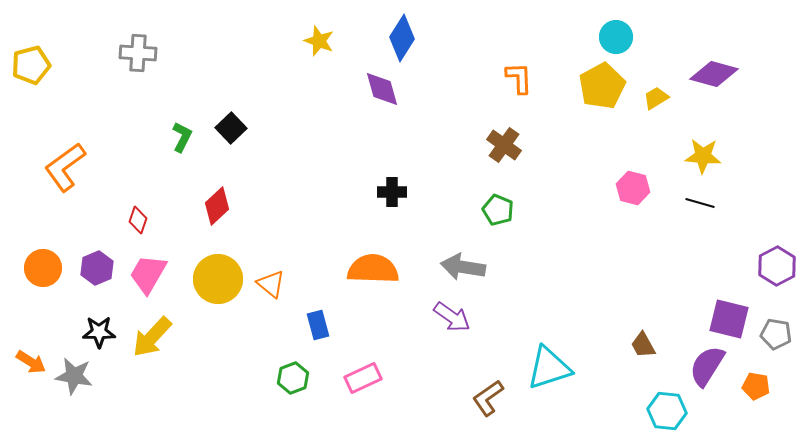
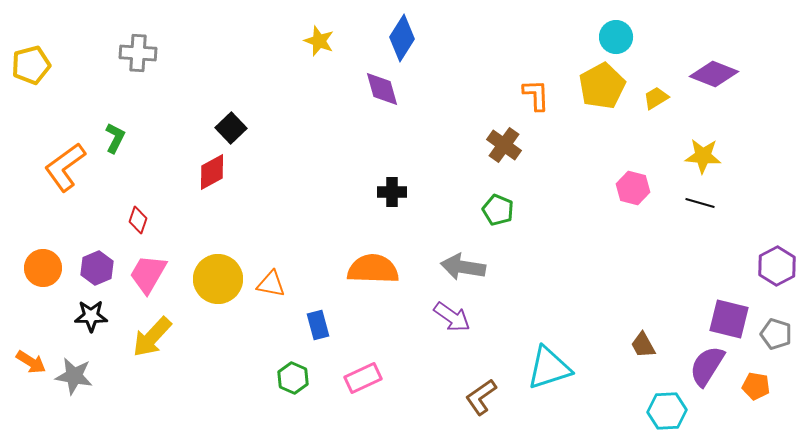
purple diamond at (714, 74): rotated 6 degrees clockwise
orange L-shape at (519, 78): moved 17 px right, 17 px down
green L-shape at (182, 137): moved 67 px left, 1 px down
red diamond at (217, 206): moved 5 px left, 34 px up; rotated 15 degrees clockwise
orange triangle at (271, 284): rotated 28 degrees counterclockwise
black star at (99, 332): moved 8 px left, 16 px up
gray pentagon at (776, 334): rotated 8 degrees clockwise
green hexagon at (293, 378): rotated 16 degrees counterclockwise
brown L-shape at (488, 398): moved 7 px left, 1 px up
cyan hexagon at (667, 411): rotated 9 degrees counterclockwise
